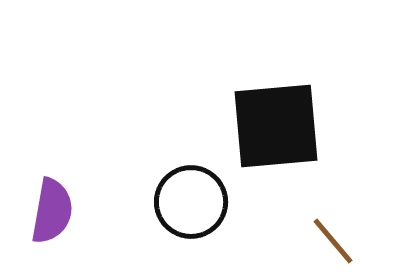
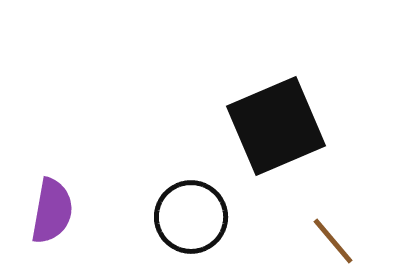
black square: rotated 18 degrees counterclockwise
black circle: moved 15 px down
